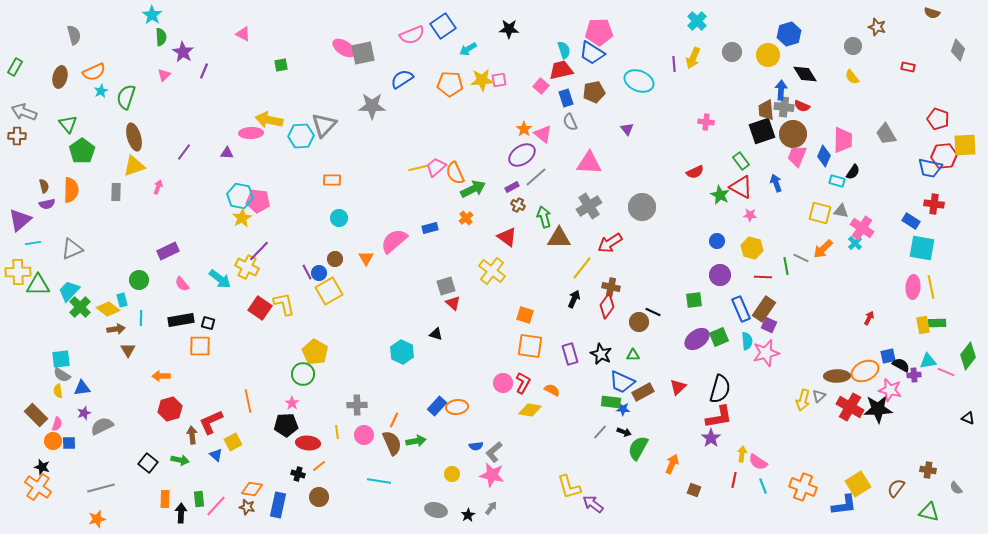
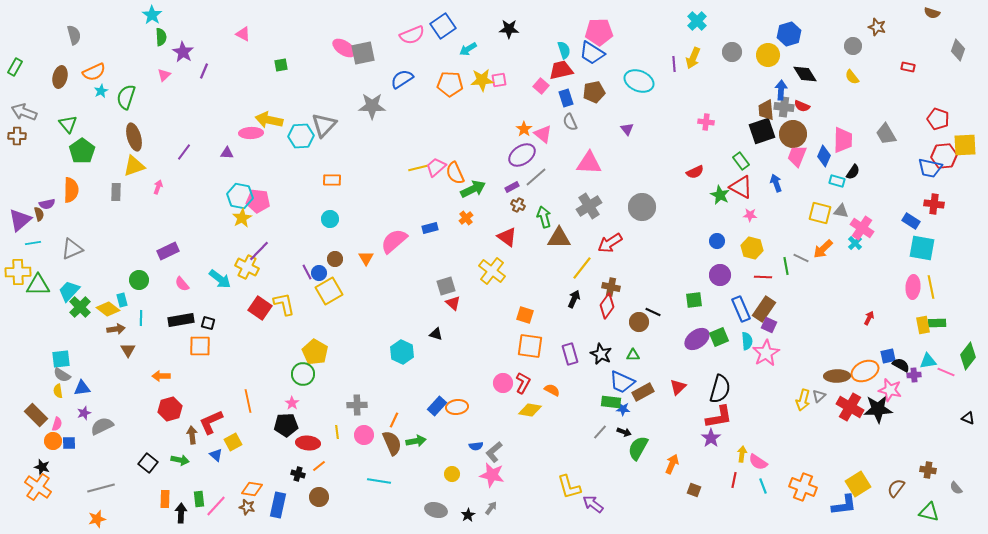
brown semicircle at (44, 186): moved 5 px left, 28 px down
cyan circle at (339, 218): moved 9 px left, 1 px down
pink star at (766, 353): rotated 16 degrees counterclockwise
